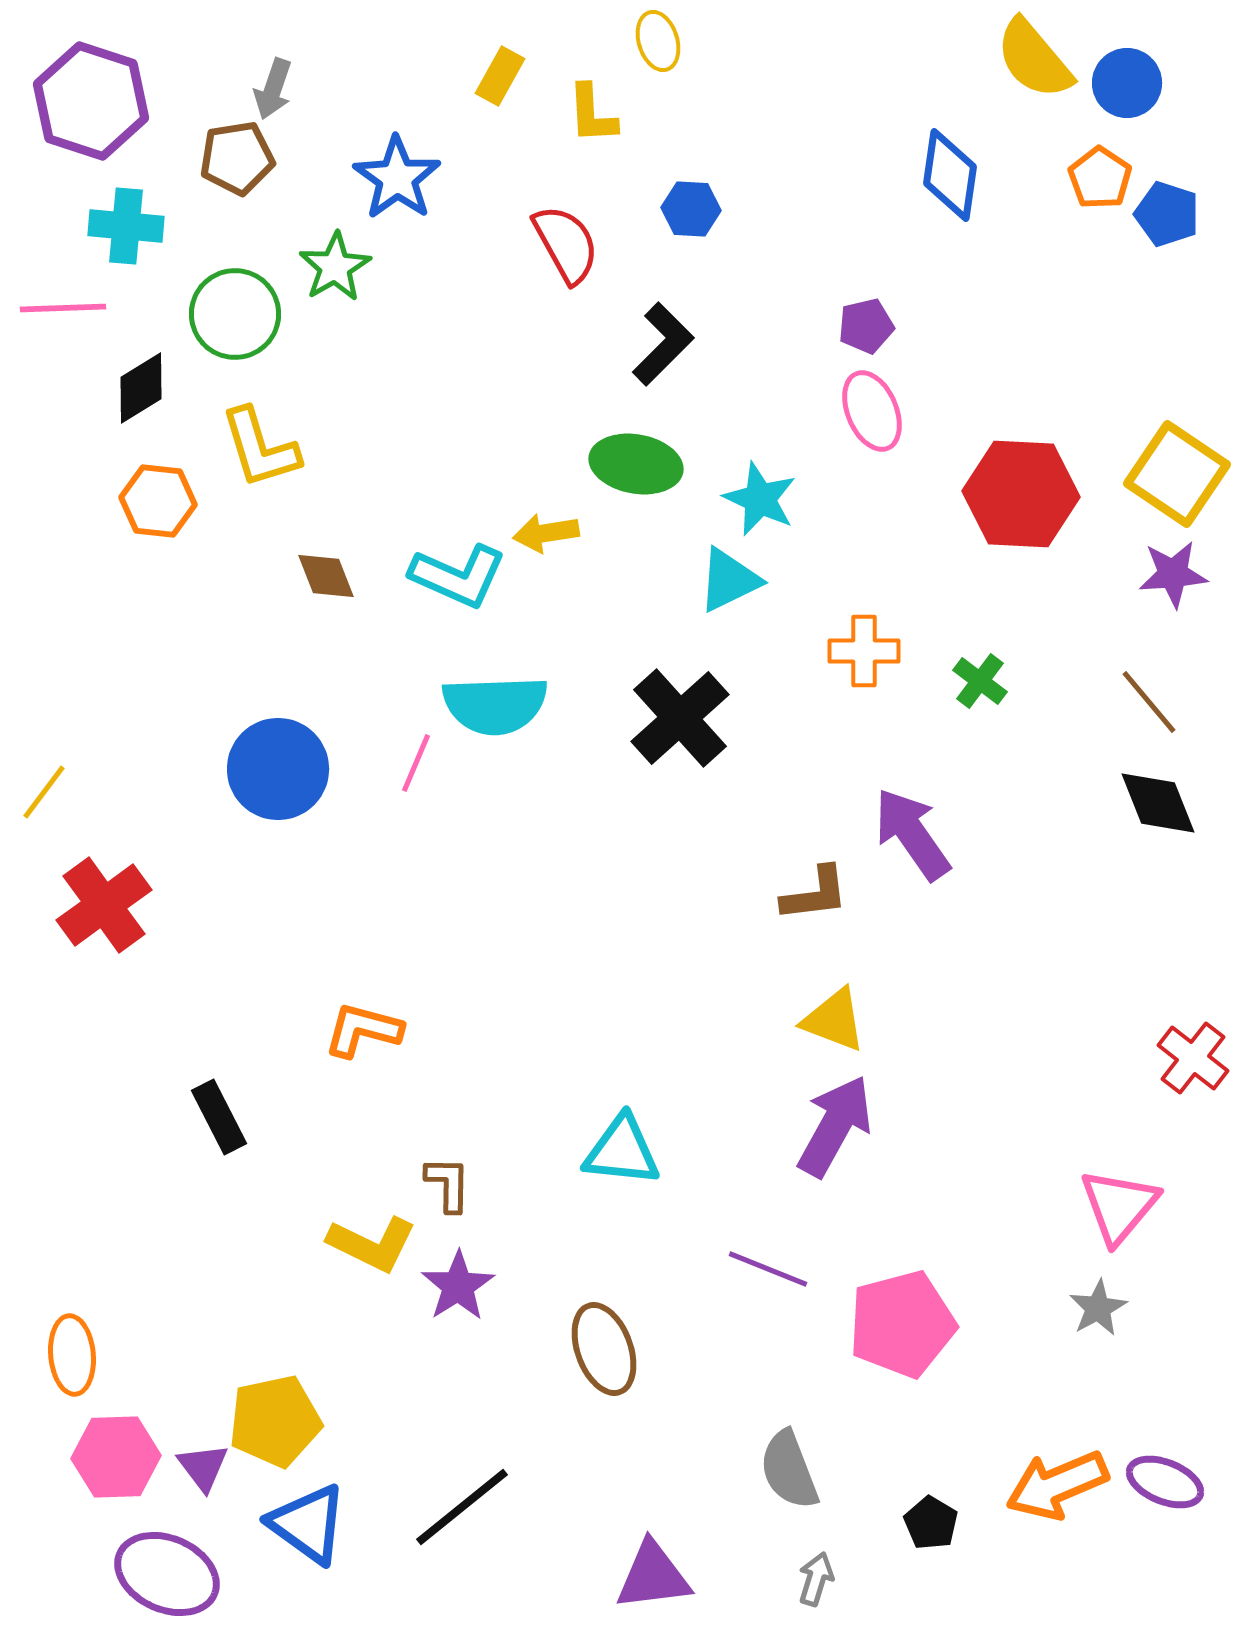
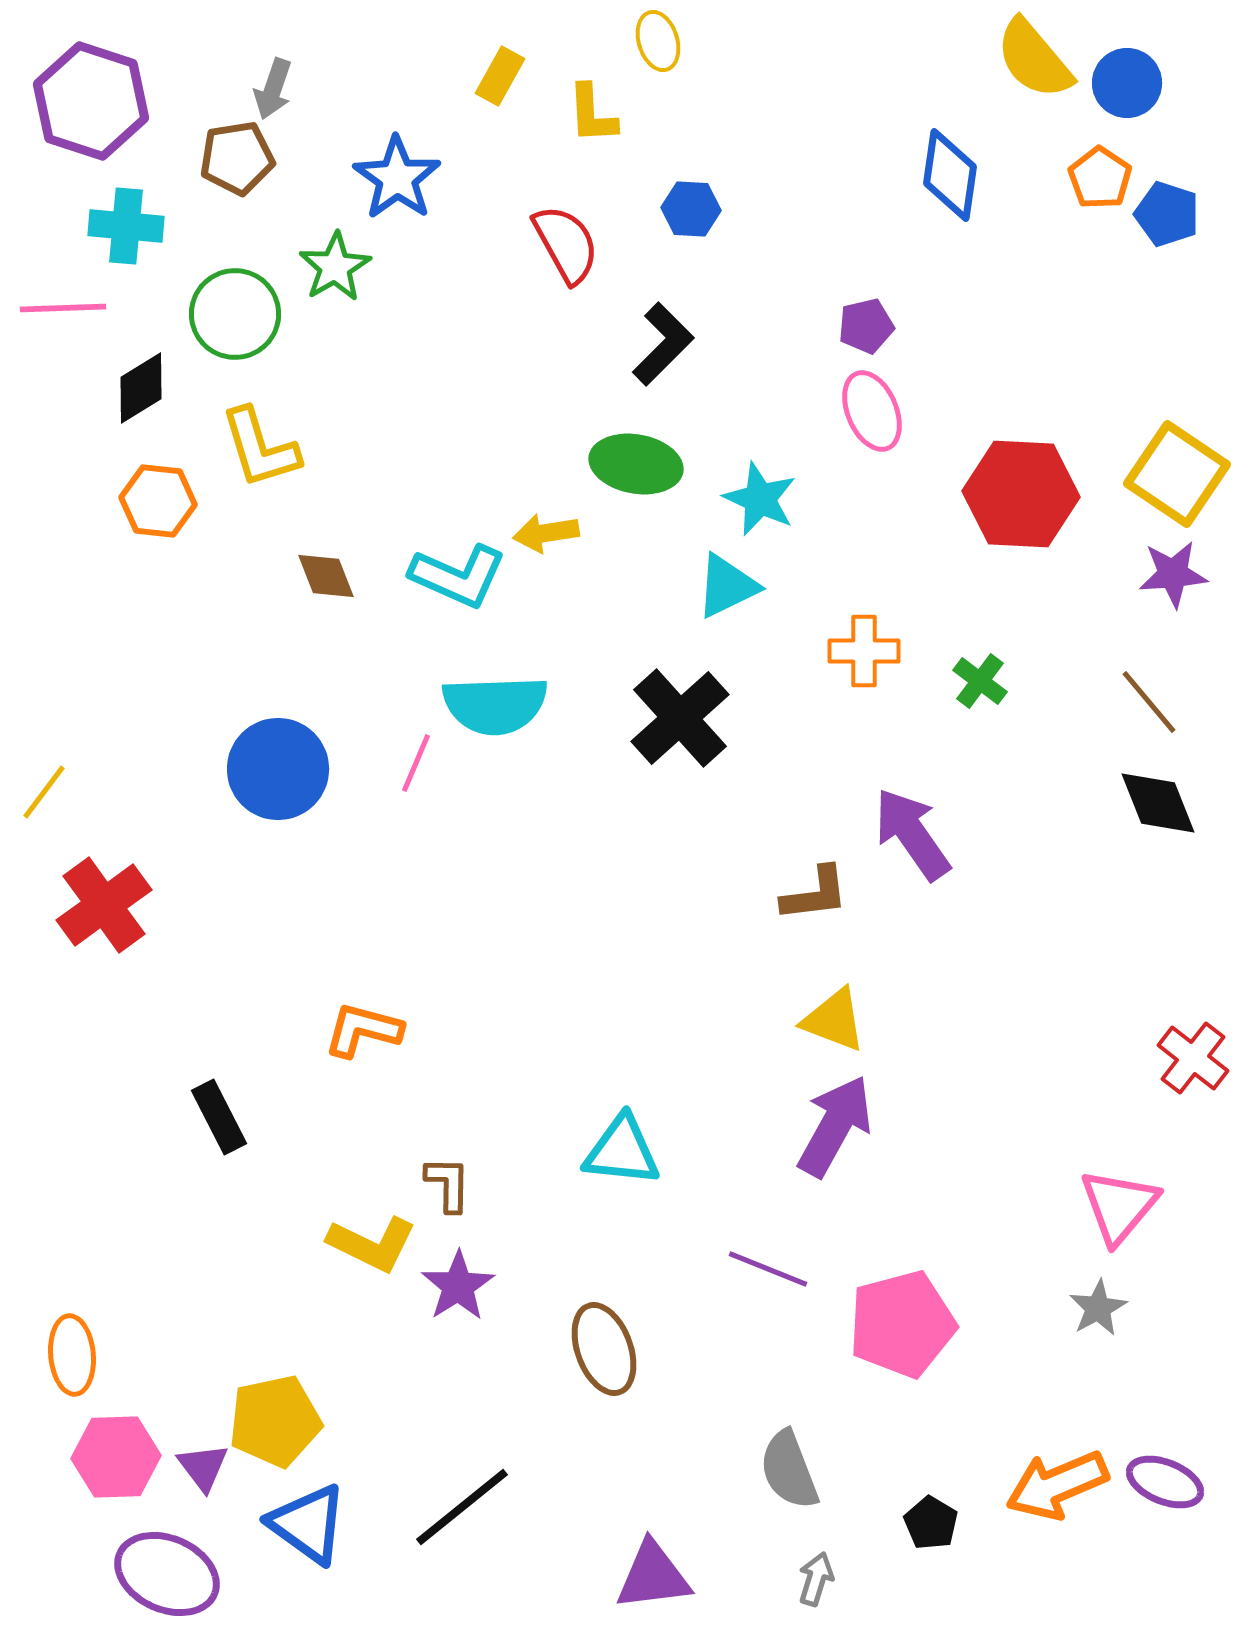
cyan triangle at (729, 580): moved 2 px left, 6 px down
